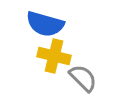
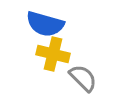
yellow cross: moved 1 px left, 2 px up
